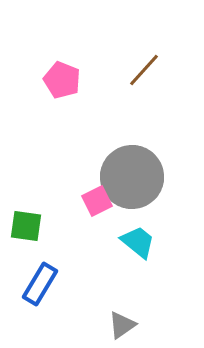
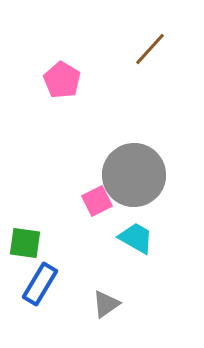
brown line: moved 6 px right, 21 px up
pink pentagon: rotated 9 degrees clockwise
gray circle: moved 2 px right, 2 px up
green square: moved 1 px left, 17 px down
cyan trapezoid: moved 2 px left, 4 px up; rotated 9 degrees counterclockwise
gray triangle: moved 16 px left, 21 px up
